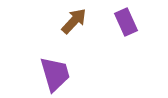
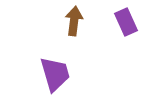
brown arrow: rotated 36 degrees counterclockwise
